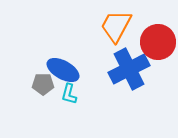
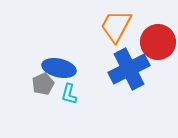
blue ellipse: moved 4 px left, 2 px up; rotated 16 degrees counterclockwise
gray pentagon: rotated 25 degrees counterclockwise
